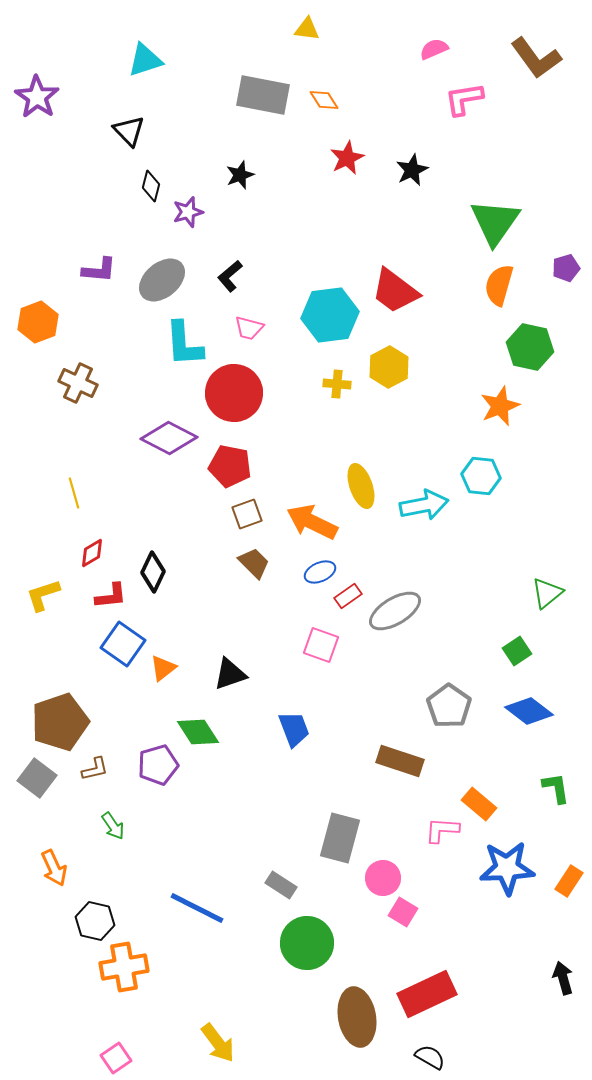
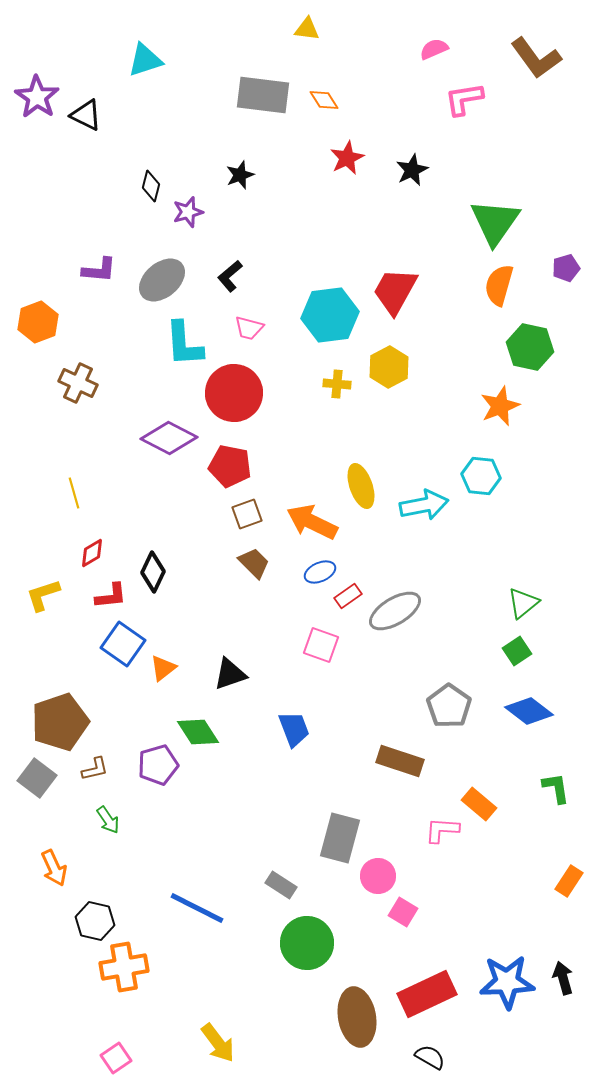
gray rectangle at (263, 95): rotated 4 degrees counterclockwise
black triangle at (129, 131): moved 43 px left, 16 px up; rotated 20 degrees counterclockwise
red trapezoid at (395, 291): rotated 82 degrees clockwise
green triangle at (547, 593): moved 24 px left, 10 px down
green arrow at (113, 826): moved 5 px left, 6 px up
blue star at (507, 868): moved 114 px down
pink circle at (383, 878): moved 5 px left, 2 px up
